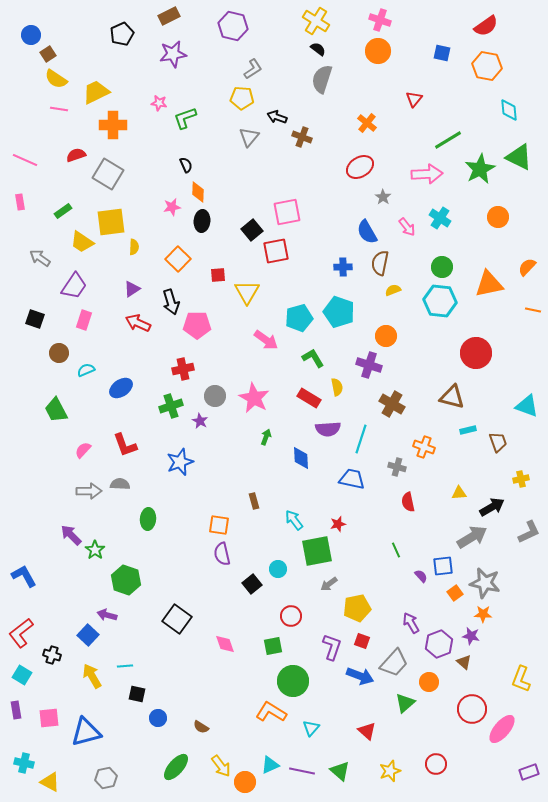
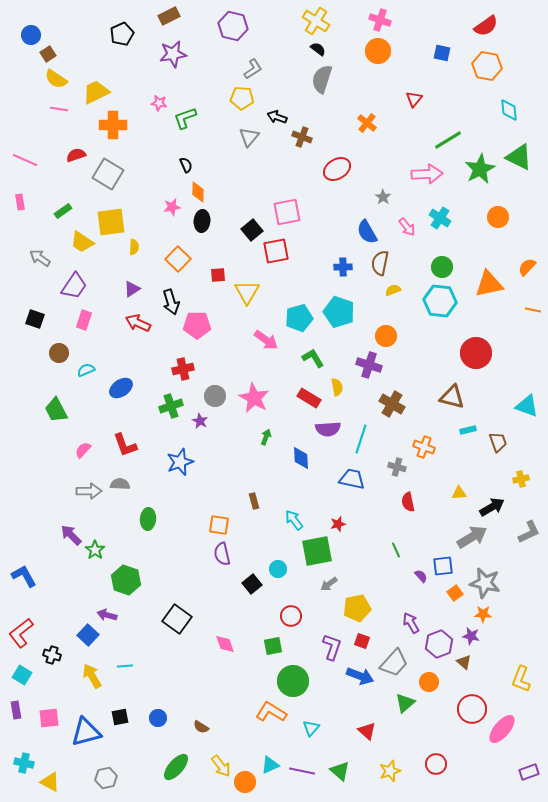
red ellipse at (360, 167): moved 23 px left, 2 px down
black square at (137, 694): moved 17 px left, 23 px down; rotated 24 degrees counterclockwise
